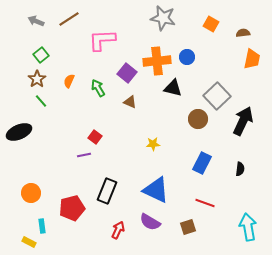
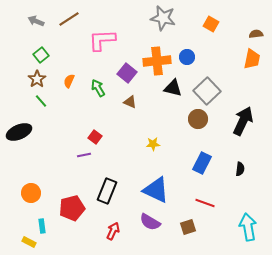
brown semicircle: moved 13 px right, 1 px down
gray square: moved 10 px left, 5 px up
red arrow: moved 5 px left, 1 px down
